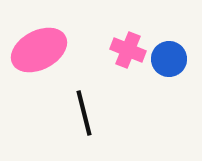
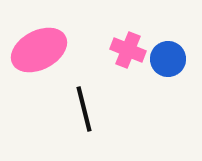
blue circle: moved 1 px left
black line: moved 4 px up
